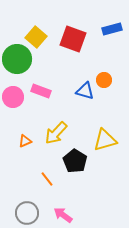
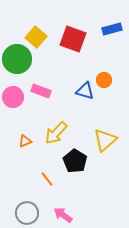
yellow triangle: rotated 25 degrees counterclockwise
